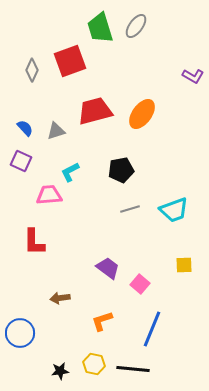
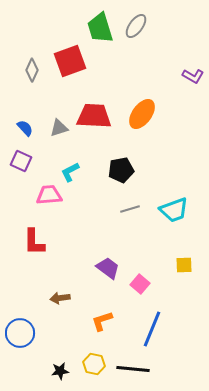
red trapezoid: moved 1 px left, 5 px down; rotated 18 degrees clockwise
gray triangle: moved 3 px right, 3 px up
